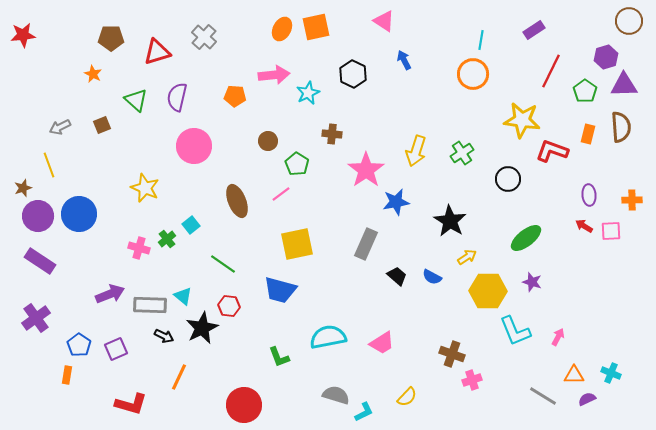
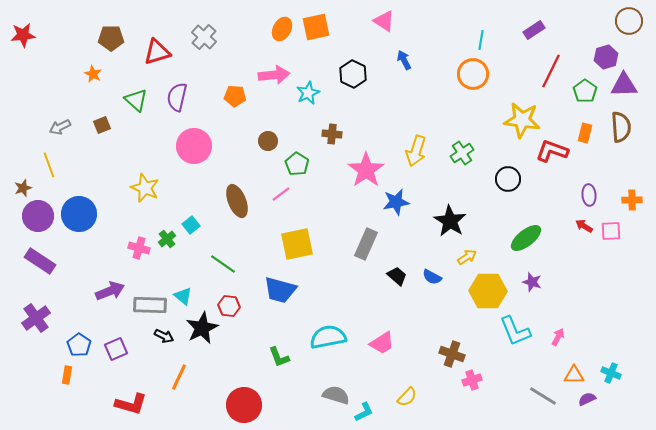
orange rectangle at (588, 134): moved 3 px left, 1 px up
purple arrow at (110, 294): moved 3 px up
